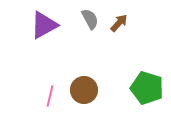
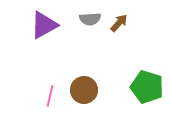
gray semicircle: rotated 115 degrees clockwise
green pentagon: moved 1 px up
